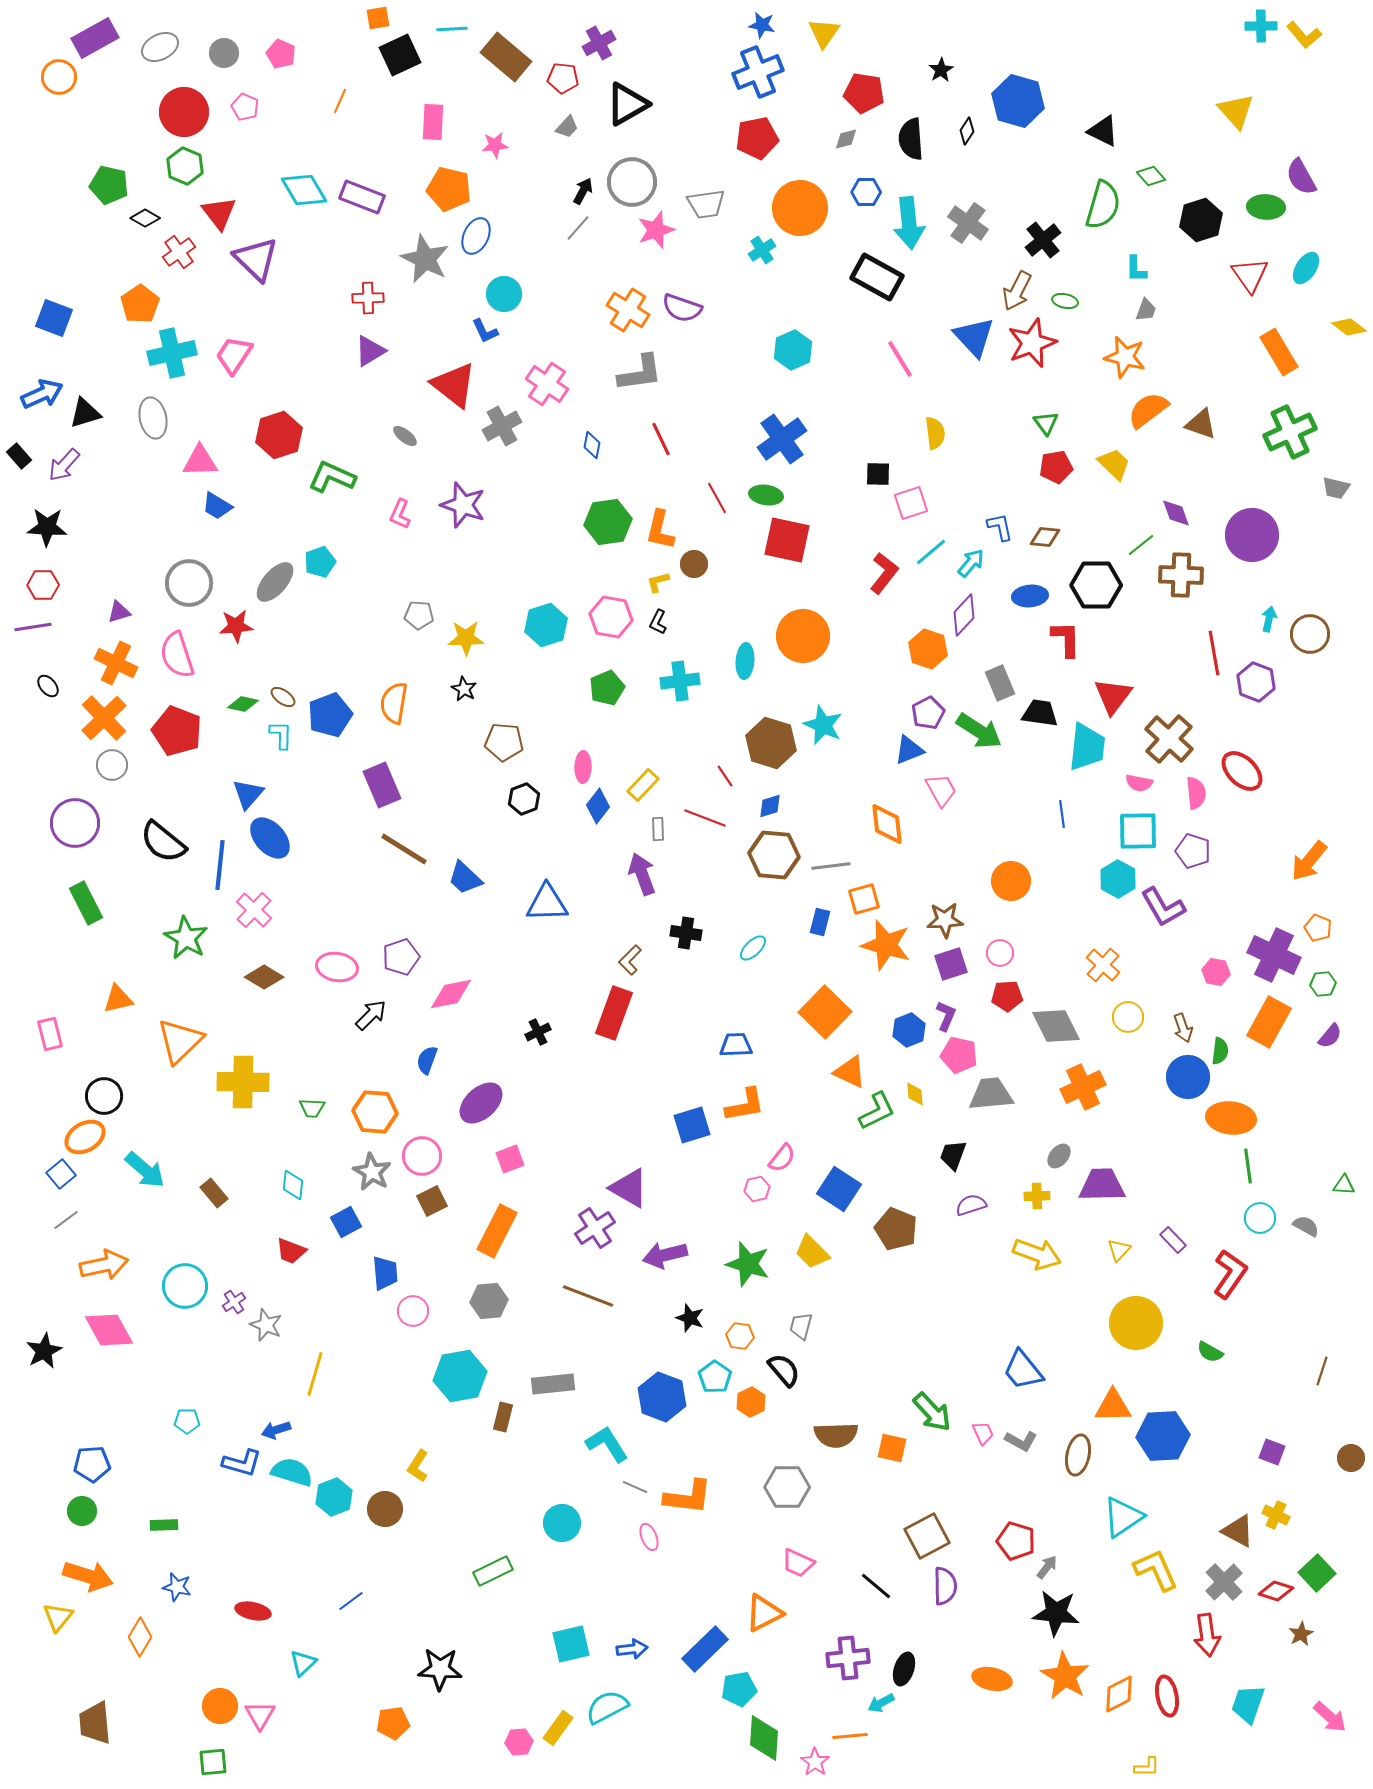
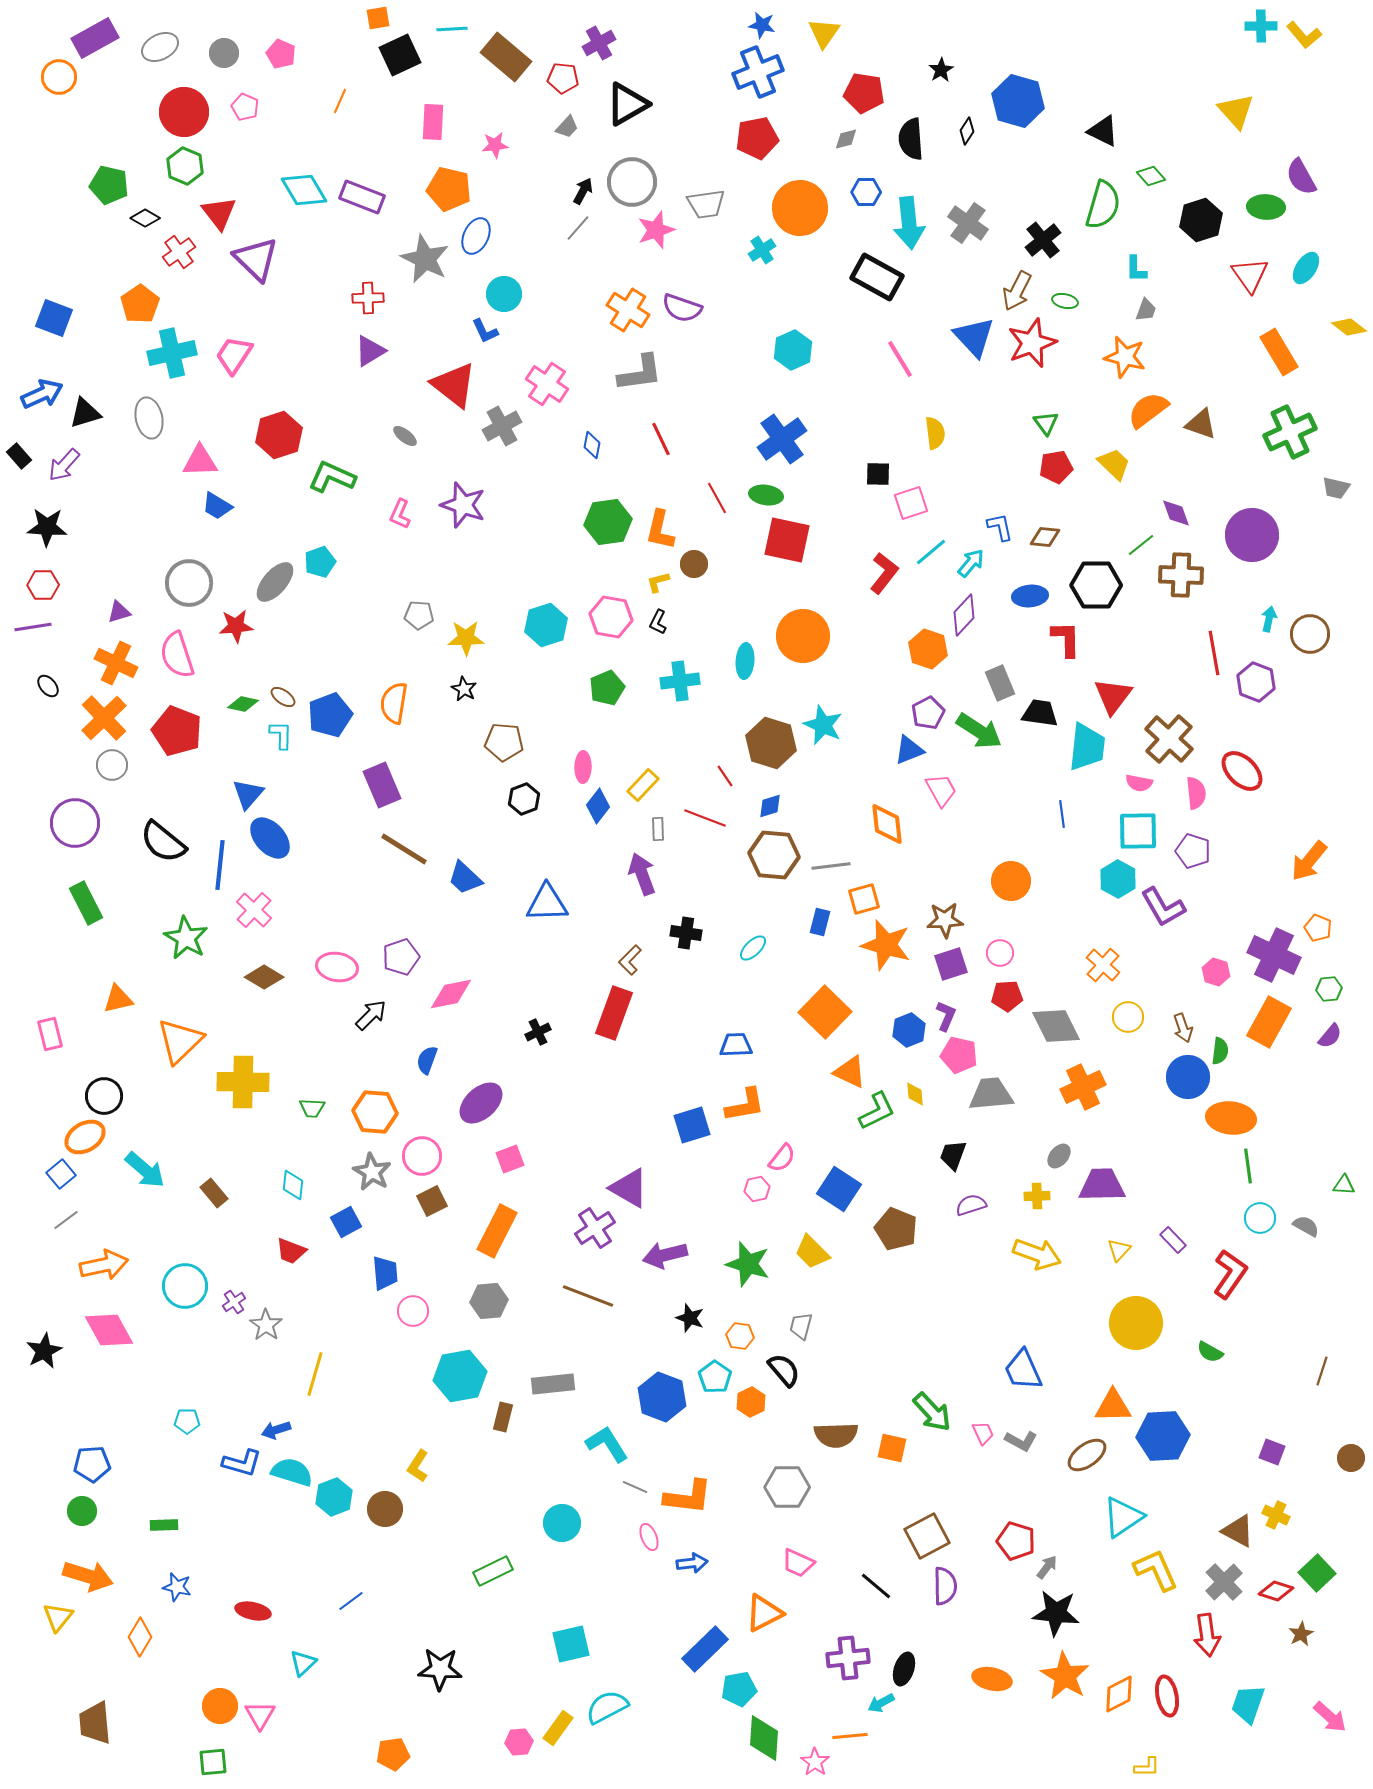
gray ellipse at (153, 418): moved 4 px left
pink hexagon at (1216, 972): rotated 8 degrees clockwise
green hexagon at (1323, 984): moved 6 px right, 5 px down
gray star at (266, 1325): rotated 12 degrees clockwise
blue trapezoid at (1023, 1370): rotated 15 degrees clockwise
brown ellipse at (1078, 1455): moved 9 px right; rotated 42 degrees clockwise
blue arrow at (632, 1649): moved 60 px right, 86 px up
orange pentagon at (393, 1723): moved 31 px down
